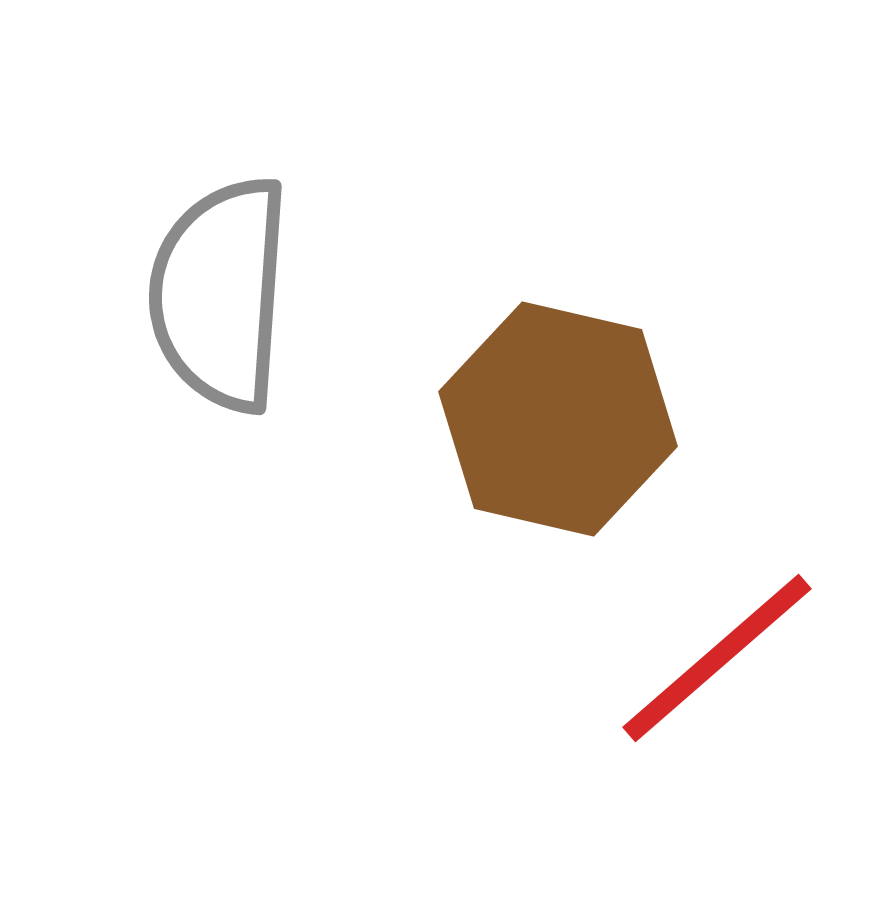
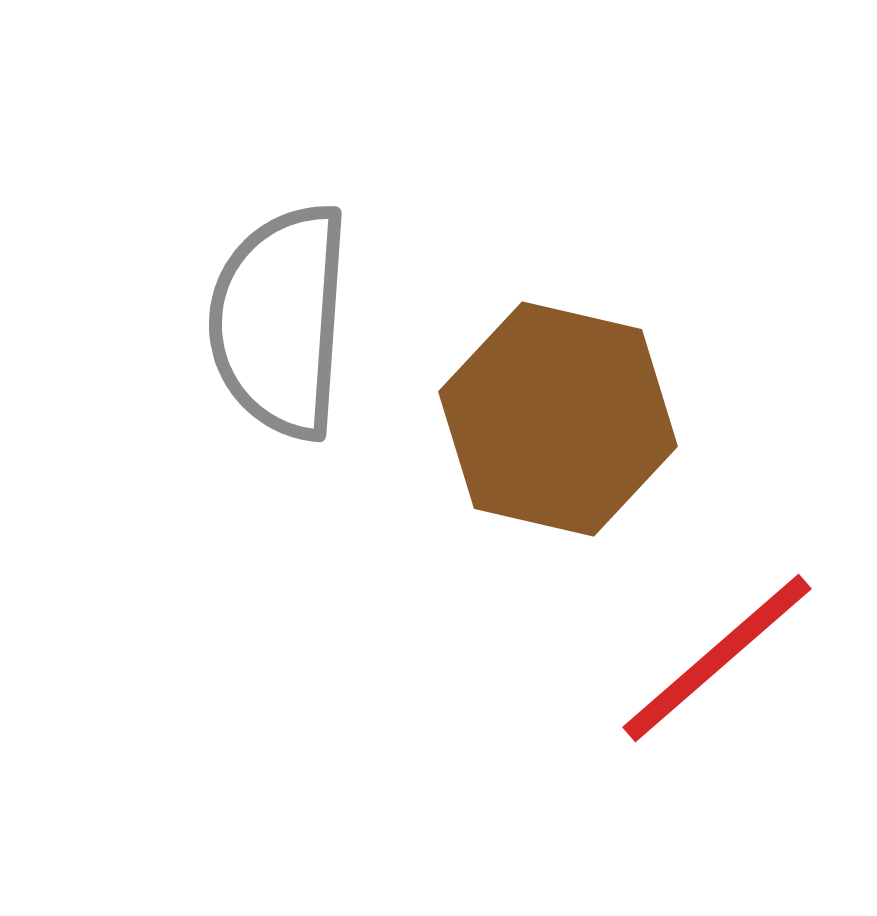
gray semicircle: moved 60 px right, 27 px down
